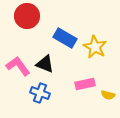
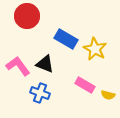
blue rectangle: moved 1 px right, 1 px down
yellow star: moved 2 px down
pink rectangle: moved 1 px down; rotated 42 degrees clockwise
